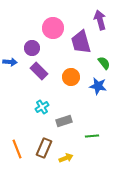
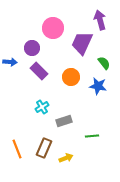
purple trapezoid: moved 1 px right, 1 px down; rotated 40 degrees clockwise
